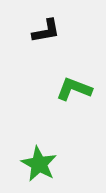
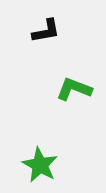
green star: moved 1 px right, 1 px down
